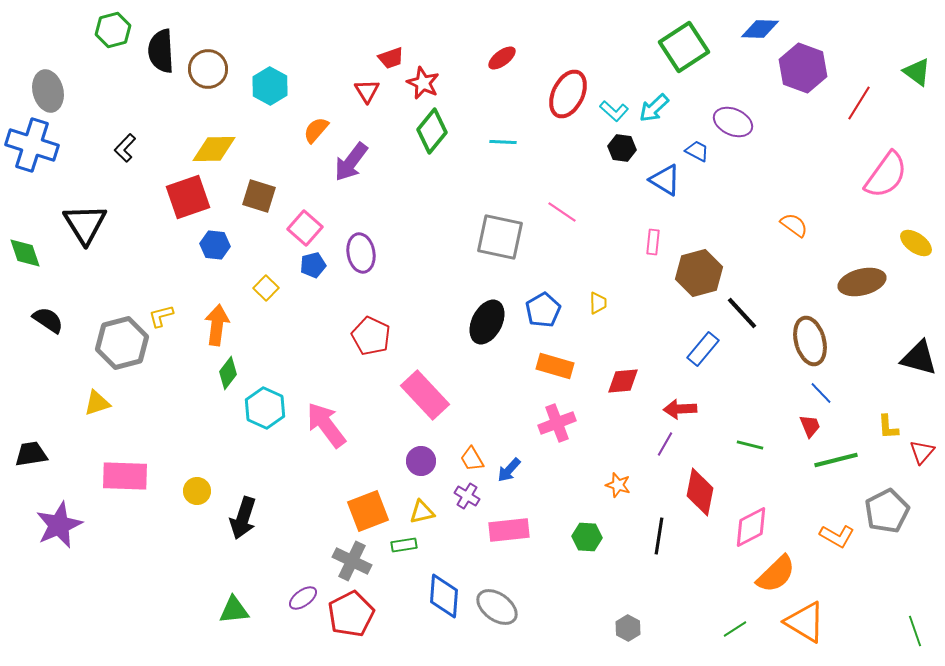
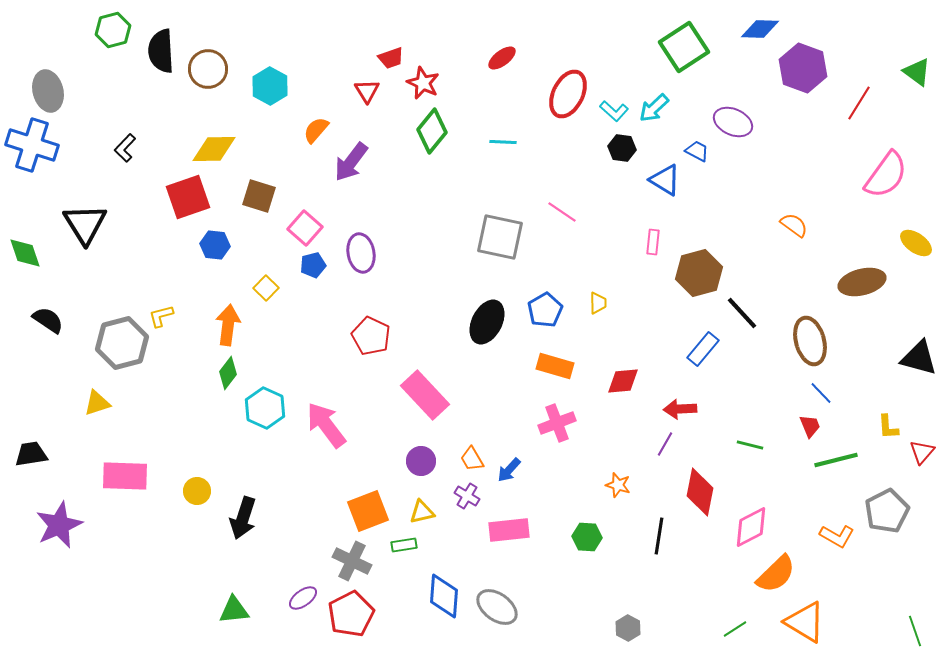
blue pentagon at (543, 310): moved 2 px right
orange arrow at (217, 325): moved 11 px right
